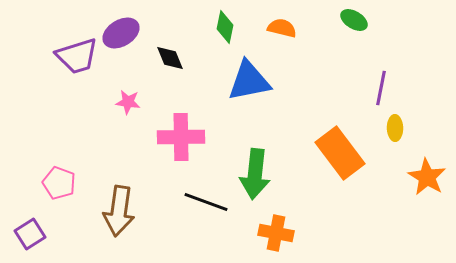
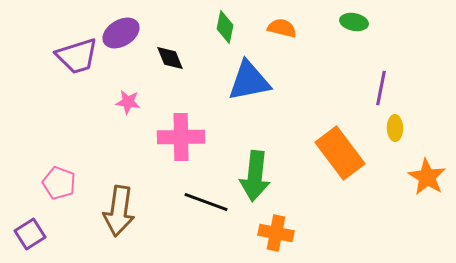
green ellipse: moved 2 px down; rotated 20 degrees counterclockwise
green arrow: moved 2 px down
